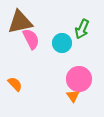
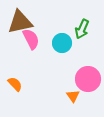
pink circle: moved 9 px right
